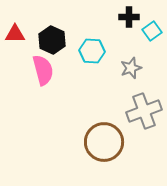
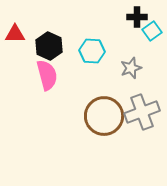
black cross: moved 8 px right
black hexagon: moved 3 px left, 6 px down
pink semicircle: moved 4 px right, 5 px down
gray cross: moved 2 px left, 1 px down
brown circle: moved 26 px up
